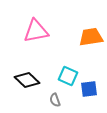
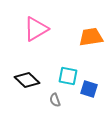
pink triangle: moved 2 px up; rotated 20 degrees counterclockwise
cyan square: rotated 12 degrees counterclockwise
blue square: rotated 24 degrees clockwise
